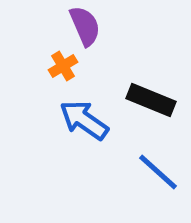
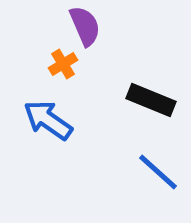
orange cross: moved 2 px up
blue arrow: moved 36 px left
